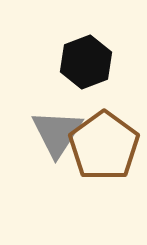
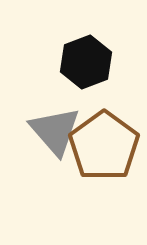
gray triangle: moved 2 px left, 2 px up; rotated 14 degrees counterclockwise
